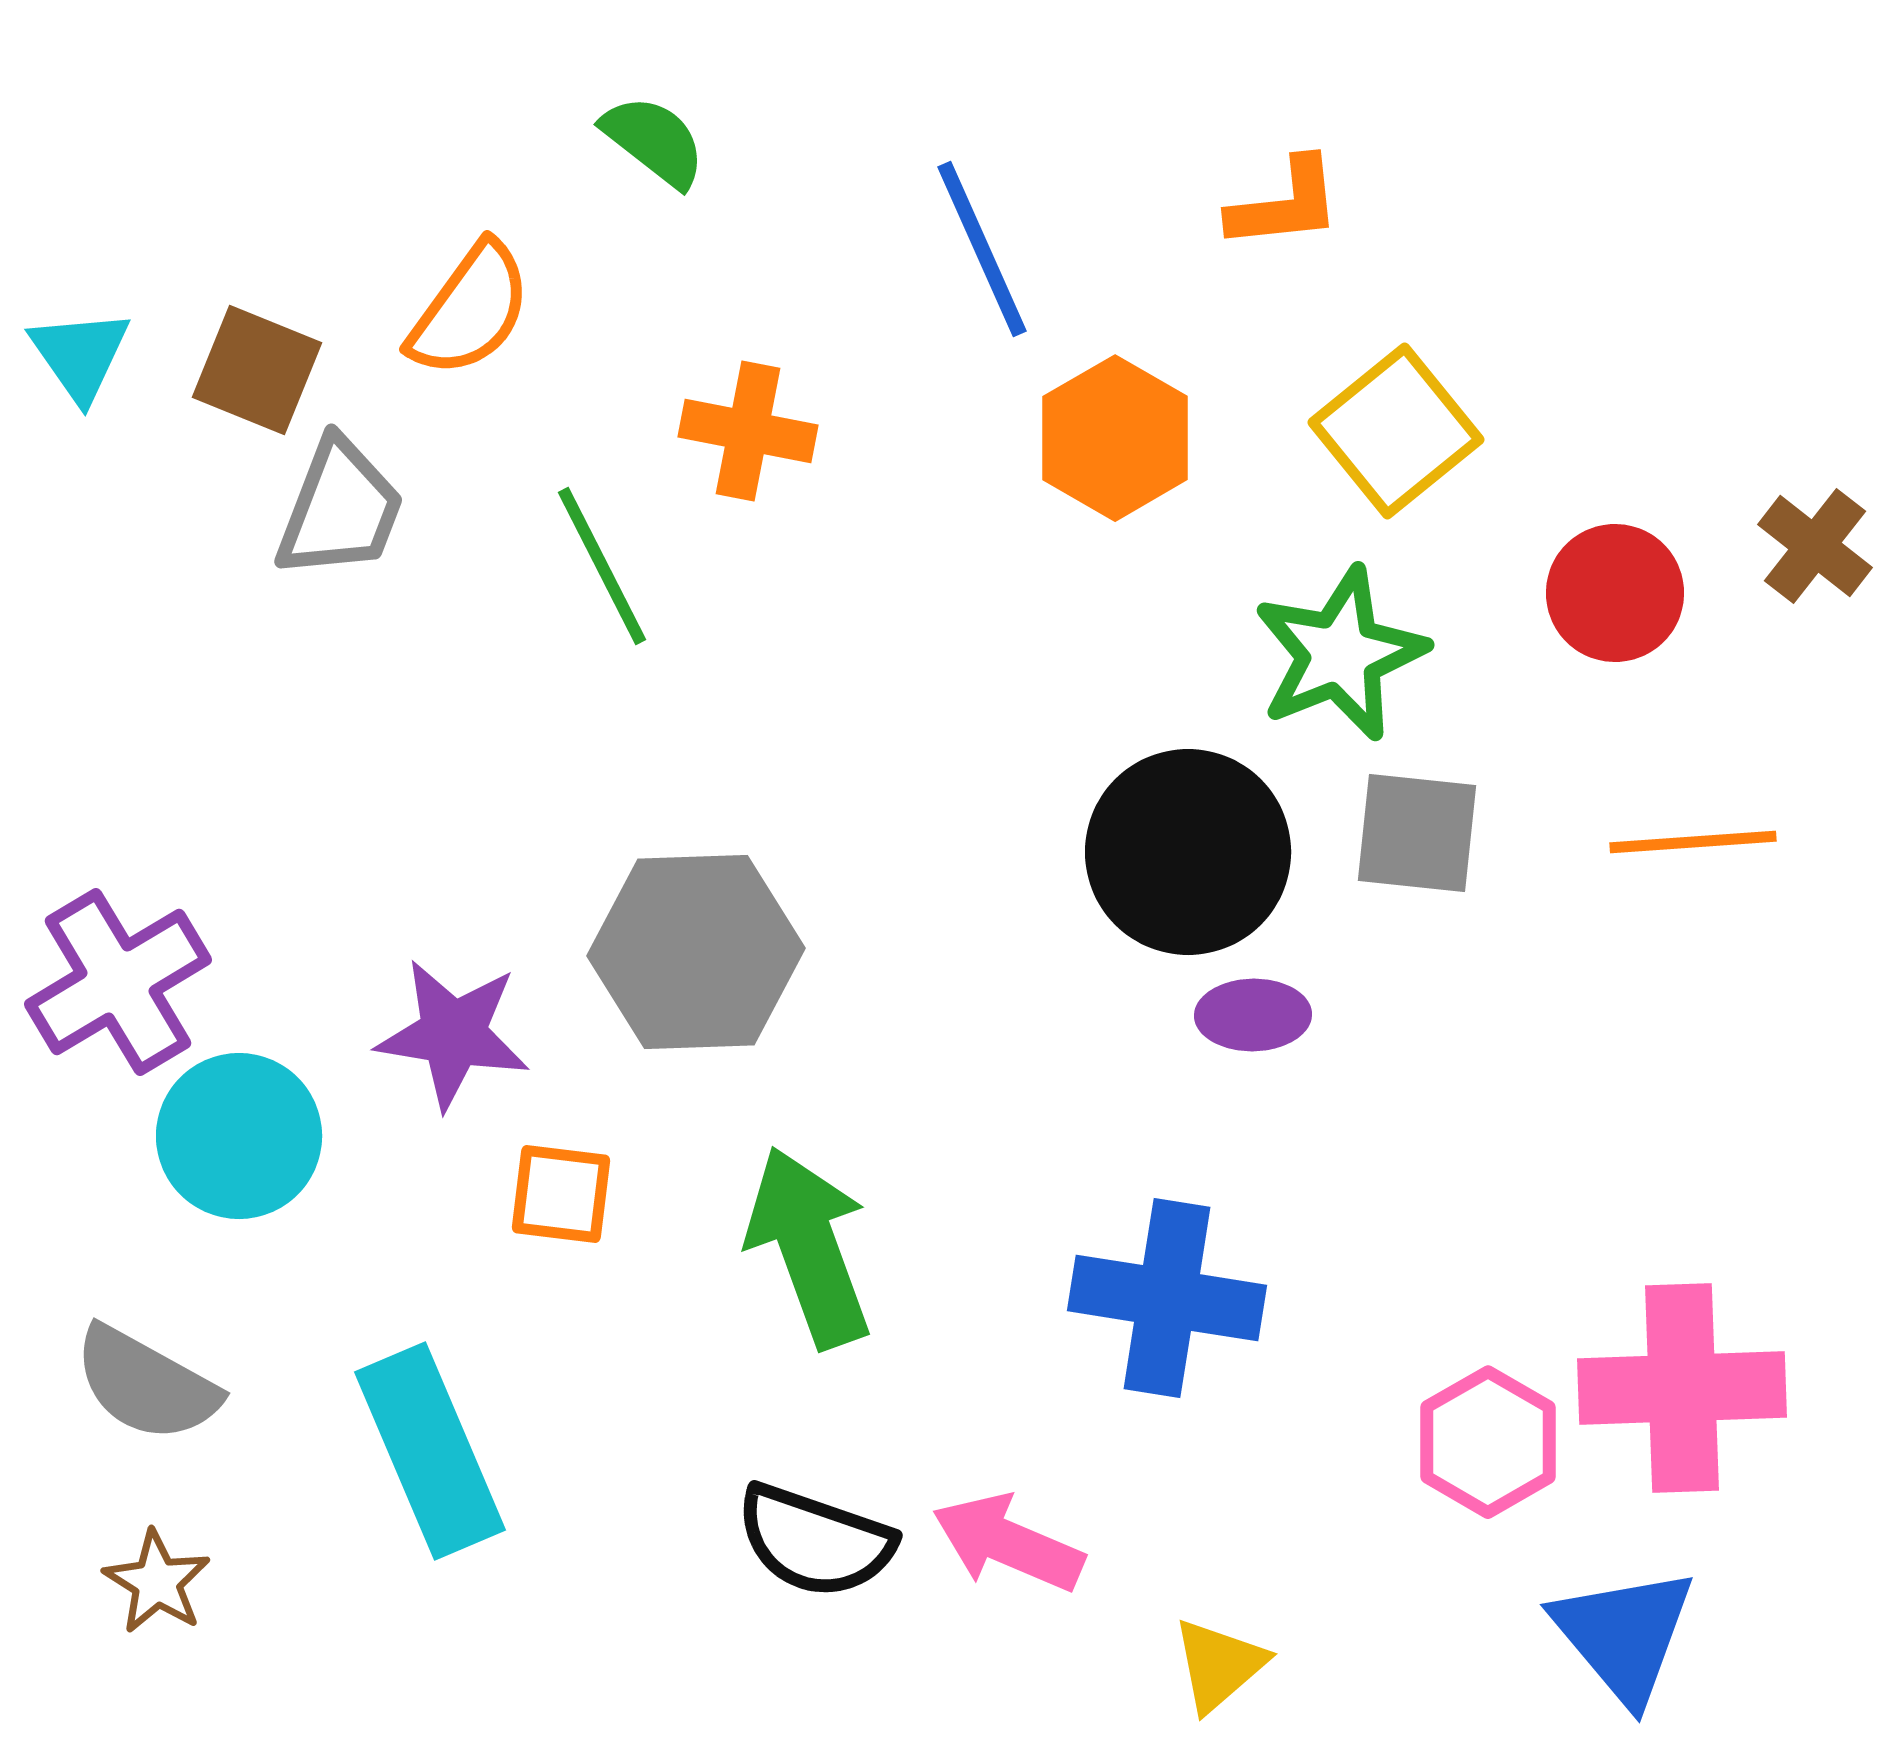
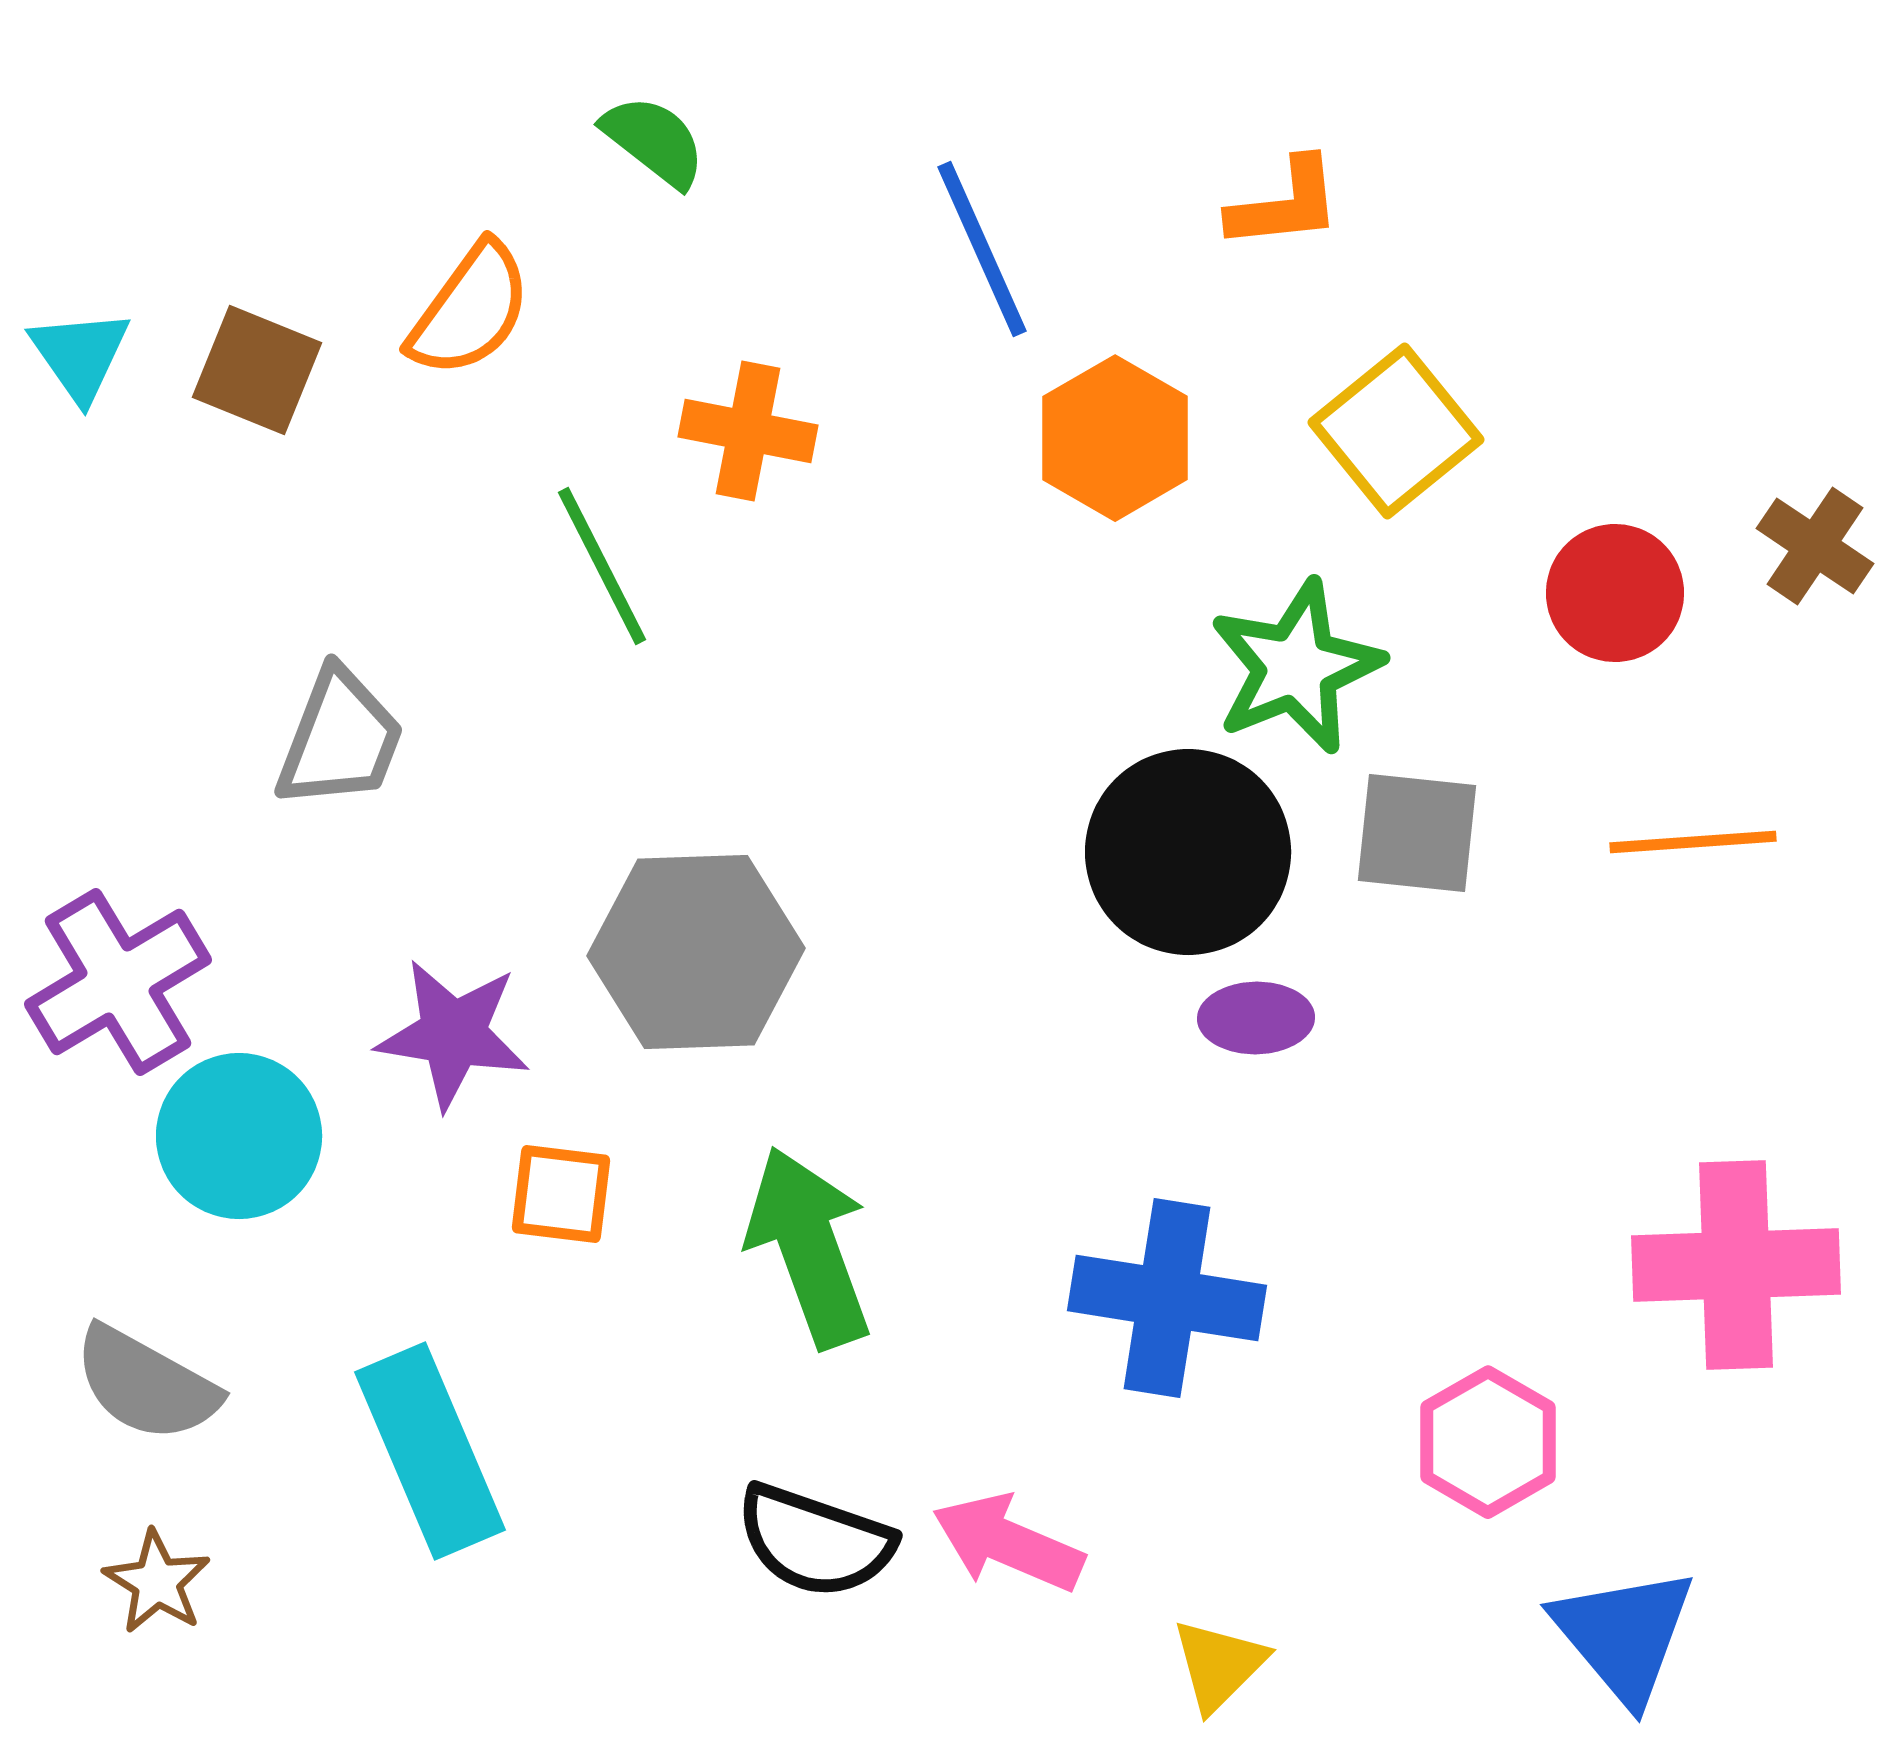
gray trapezoid: moved 230 px down
brown cross: rotated 4 degrees counterclockwise
green star: moved 44 px left, 13 px down
purple ellipse: moved 3 px right, 3 px down
pink cross: moved 54 px right, 123 px up
yellow triangle: rotated 4 degrees counterclockwise
